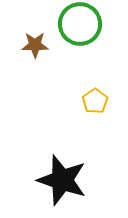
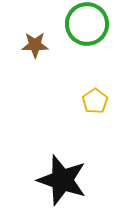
green circle: moved 7 px right
